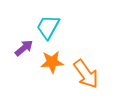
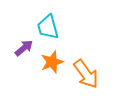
cyan trapezoid: rotated 44 degrees counterclockwise
orange star: rotated 15 degrees counterclockwise
